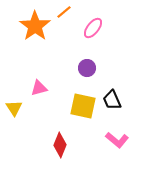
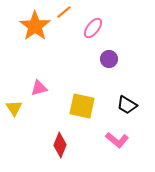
purple circle: moved 22 px right, 9 px up
black trapezoid: moved 15 px right, 5 px down; rotated 35 degrees counterclockwise
yellow square: moved 1 px left
